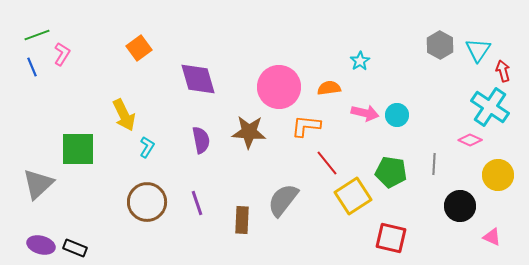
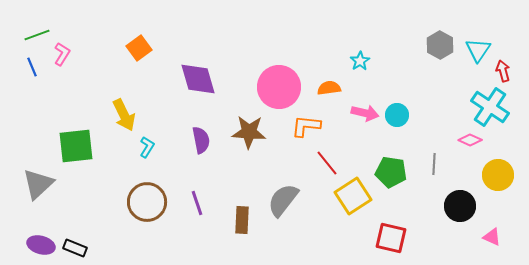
green square: moved 2 px left, 3 px up; rotated 6 degrees counterclockwise
